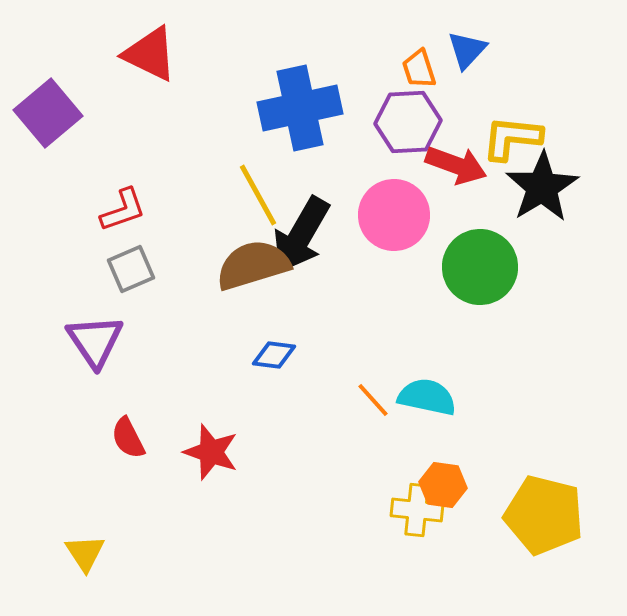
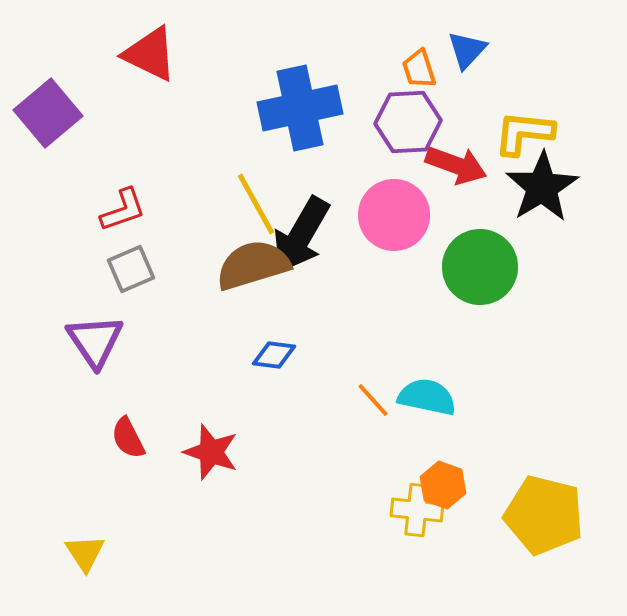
yellow L-shape: moved 12 px right, 5 px up
yellow line: moved 2 px left, 9 px down
orange hexagon: rotated 12 degrees clockwise
